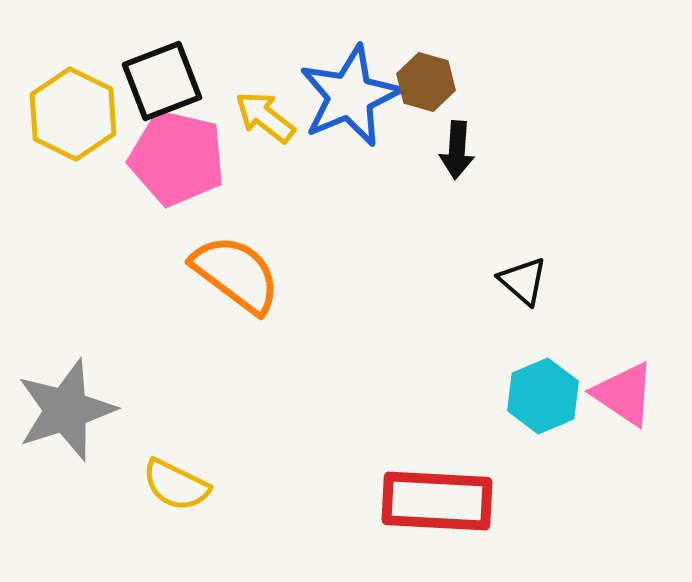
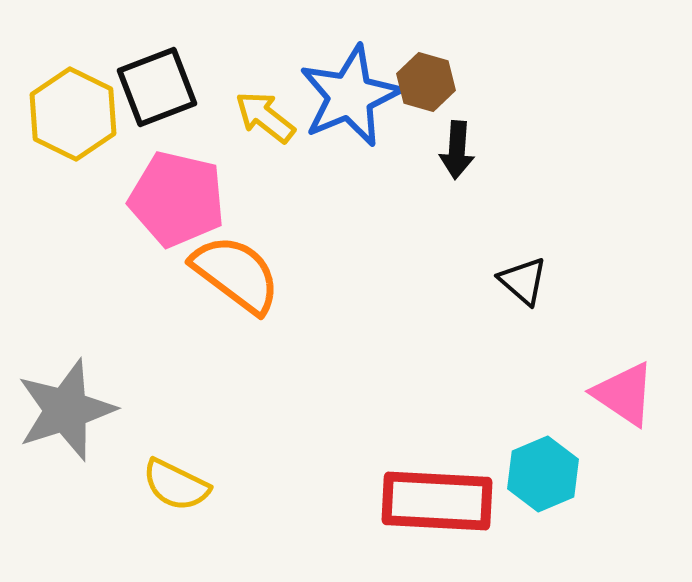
black square: moved 5 px left, 6 px down
pink pentagon: moved 41 px down
cyan hexagon: moved 78 px down
